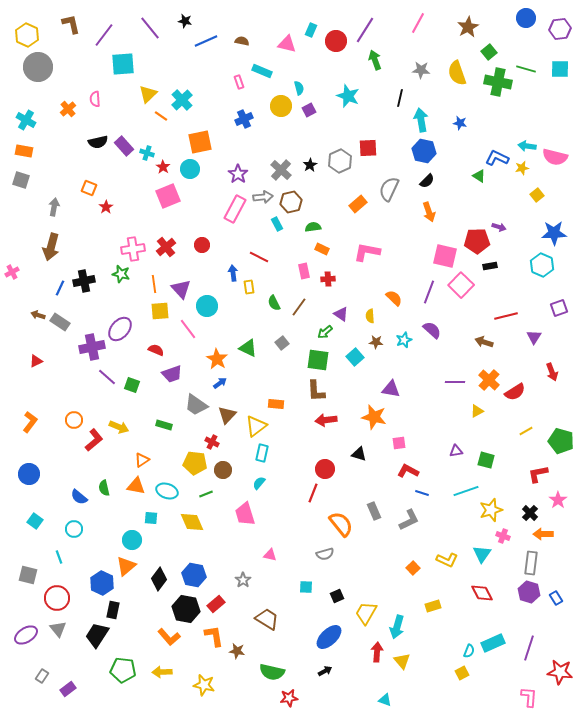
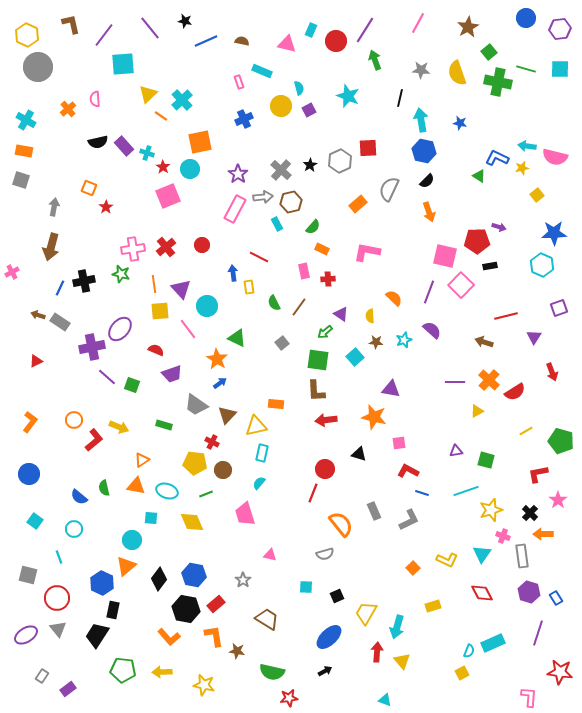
green semicircle at (313, 227): rotated 140 degrees clockwise
green triangle at (248, 348): moved 11 px left, 10 px up
yellow triangle at (256, 426): rotated 25 degrees clockwise
gray rectangle at (531, 563): moved 9 px left, 7 px up; rotated 15 degrees counterclockwise
purple line at (529, 648): moved 9 px right, 15 px up
